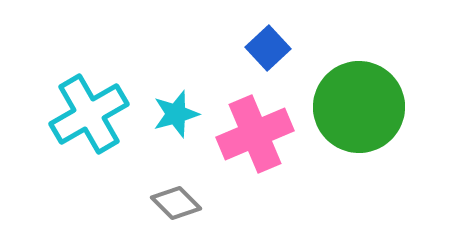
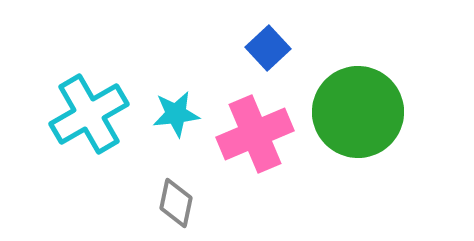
green circle: moved 1 px left, 5 px down
cyan star: rotated 9 degrees clockwise
gray diamond: rotated 57 degrees clockwise
